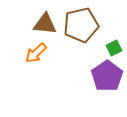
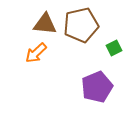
purple pentagon: moved 10 px left, 11 px down; rotated 12 degrees clockwise
